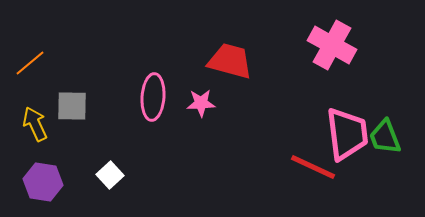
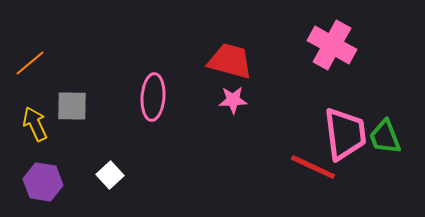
pink star: moved 32 px right, 3 px up
pink trapezoid: moved 2 px left
